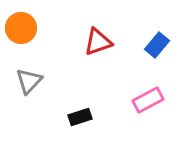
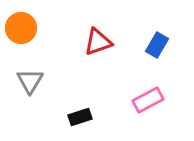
blue rectangle: rotated 10 degrees counterclockwise
gray triangle: moved 1 px right; rotated 12 degrees counterclockwise
